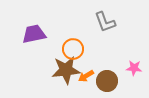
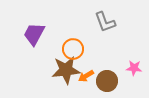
purple trapezoid: rotated 50 degrees counterclockwise
